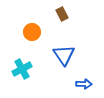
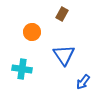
brown rectangle: rotated 56 degrees clockwise
cyan cross: rotated 36 degrees clockwise
blue arrow: moved 1 px left, 2 px up; rotated 126 degrees clockwise
